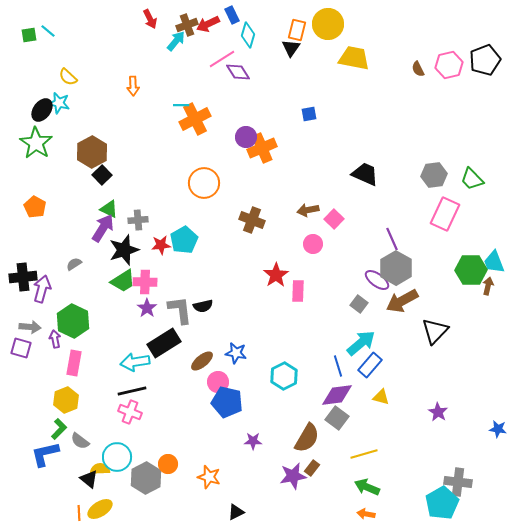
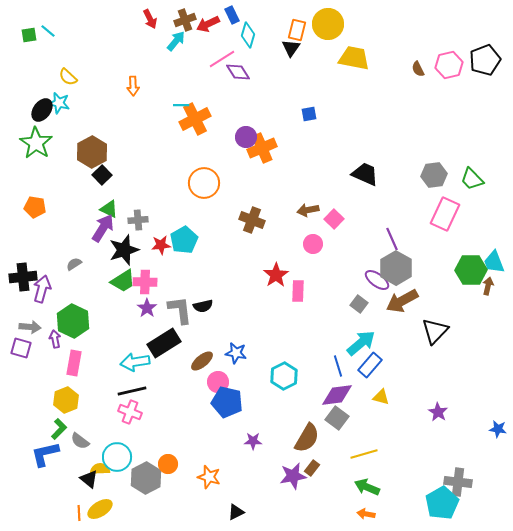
brown cross at (187, 25): moved 2 px left, 5 px up
orange pentagon at (35, 207): rotated 20 degrees counterclockwise
